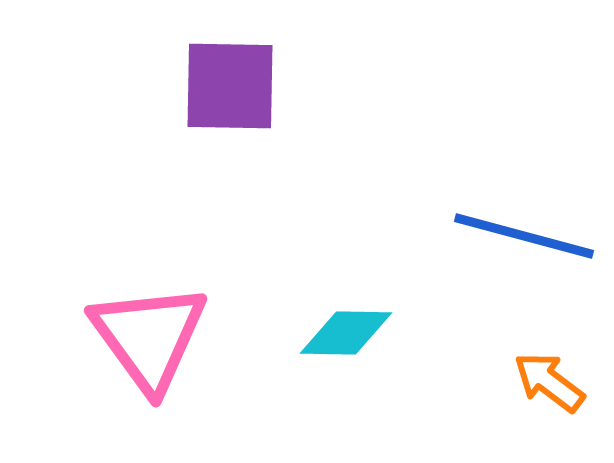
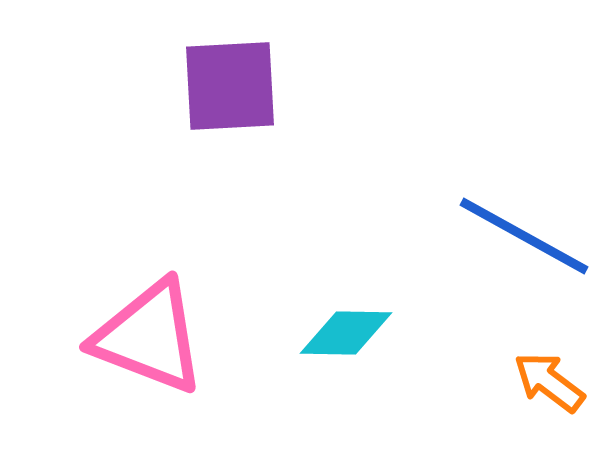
purple square: rotated 4 degrees counterclockwise
blue line: rotated 14 degrees clockwise
pink triangle: rotated 33 degrees counterclockwise
